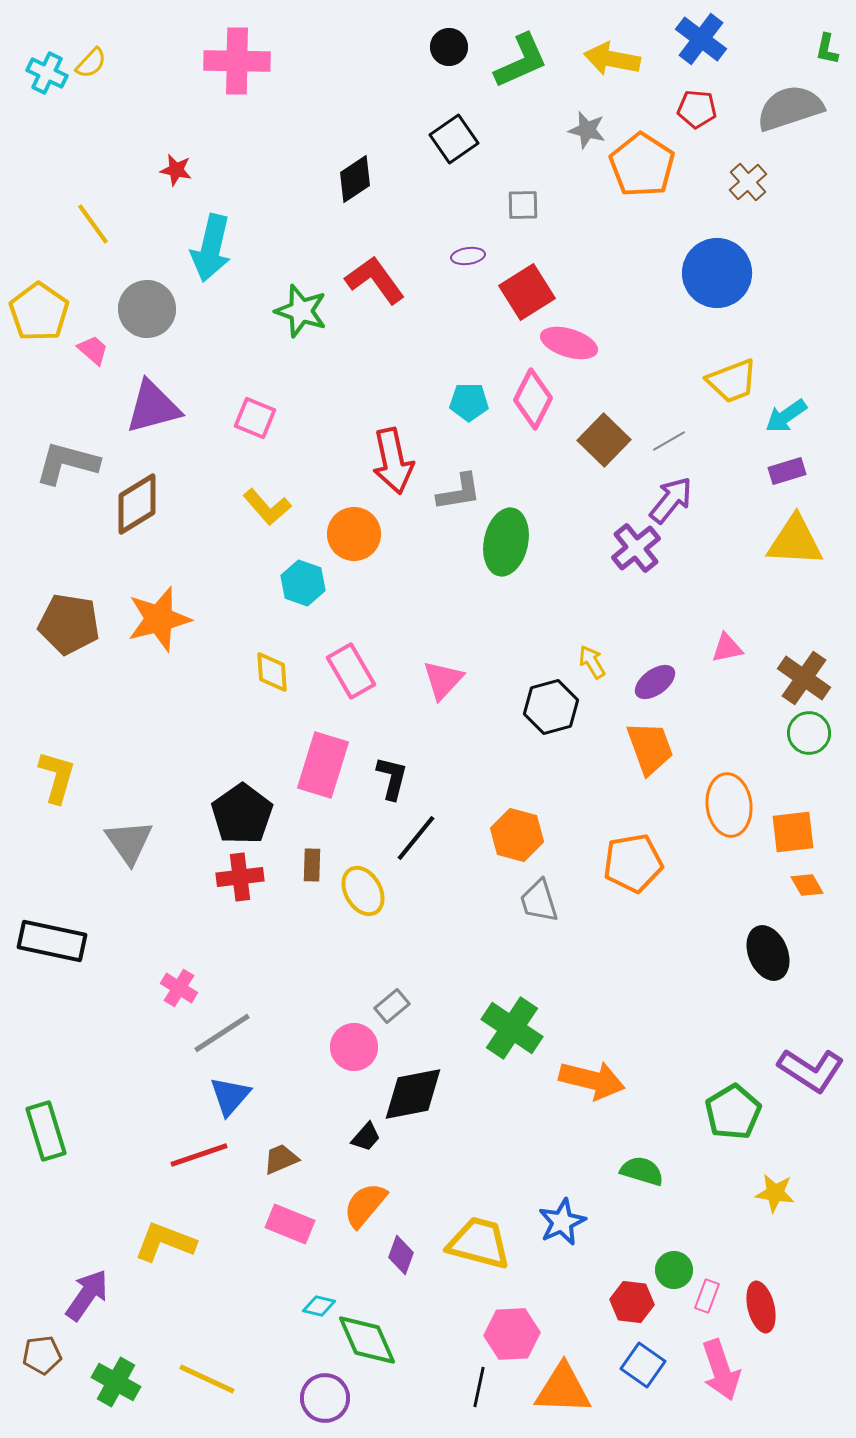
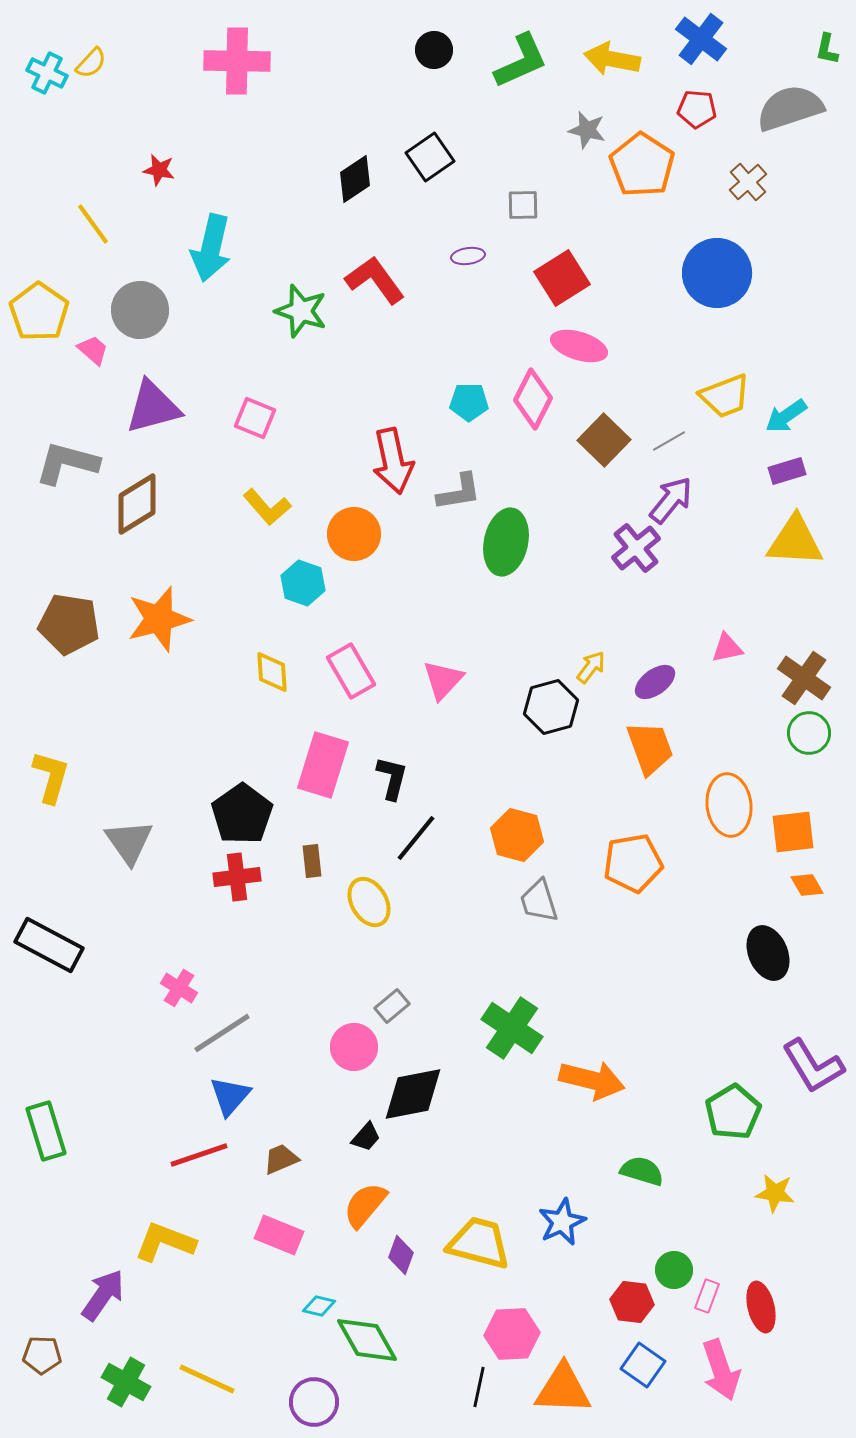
black circle at (449, 47): moved 15 px left, 3 px down
black square at (454, 139): moved 24 px left, 18 px down
red star at (176, 170): moved 17 px left
red square at (527, 292): moved 35 px right, 14 px up
gray circle at (147, 309): moved 7 px left, 1 px down
pink ellipse at (569, 343): moved 10 px right, 3 px down
yellow trapezoid at (732, 381): moved 7 px left, 15 px down
yellow arrow at (592, 662): moved 1 px left, 5 px down; rotated 68 degrees clockwise
yellow L-shape at (57, 777): moved 6 px left
brown rectangle at (312, 865): moved 4 px up; rotated 8 degrees counterclockwise
red cross at (240, 877): moved 3 px left
yellow ellipse at (363, 891): moved 6 px right, 11 px down
black rectangle at (52, 941): moved 3 px left, 4 px down; rotated 16 degrees clockwise
purple L-shape at (811, 1070): moved 2 px right, 4 px up; rotated 26 degrees clockwise
pink rectangle at (290, 1224): moved 11 px left, 11 px down
purple arrow at (87, 1295): moved 16 px right
green diamond at (367, 1340): rotated 6 degrees counterclockwise
brown pentagon at (42, 1355): rotated 9 degrees clockwise
green cross at (116, 1382): moved 10 px right
purple circle at (325, 1398): moved 11 px left, 4 px down
